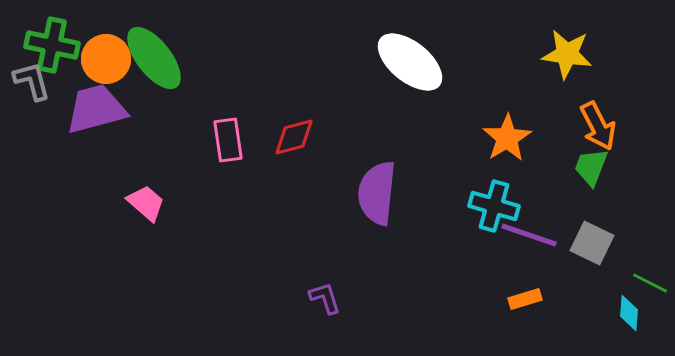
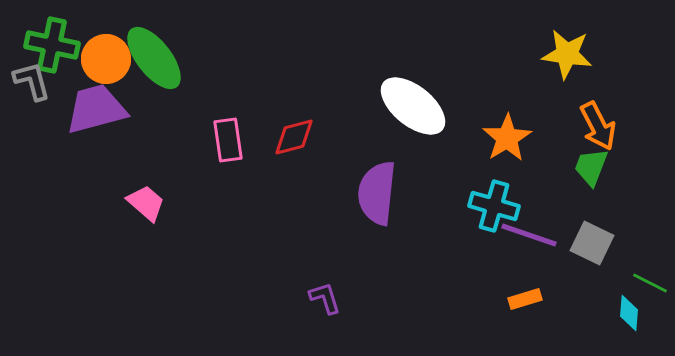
white ellipse: moved 3 px right, 44 px down
